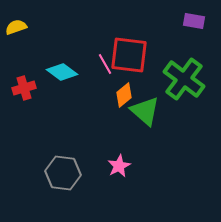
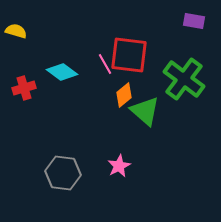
yellow semicircle: moved 4 px down; rotated 35 degrees clockwise
